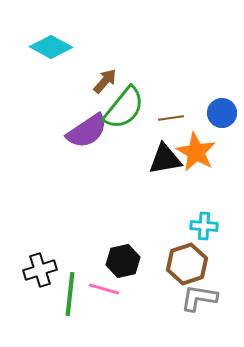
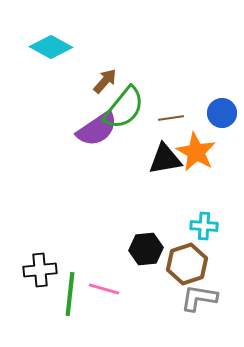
purple semicircle: moved 10 px right, 2 px up
black hexagon: moved 23 px right, 12 px up; rotated 8 degrees clockwise
black cross: rotated 12 degrees clockwise
